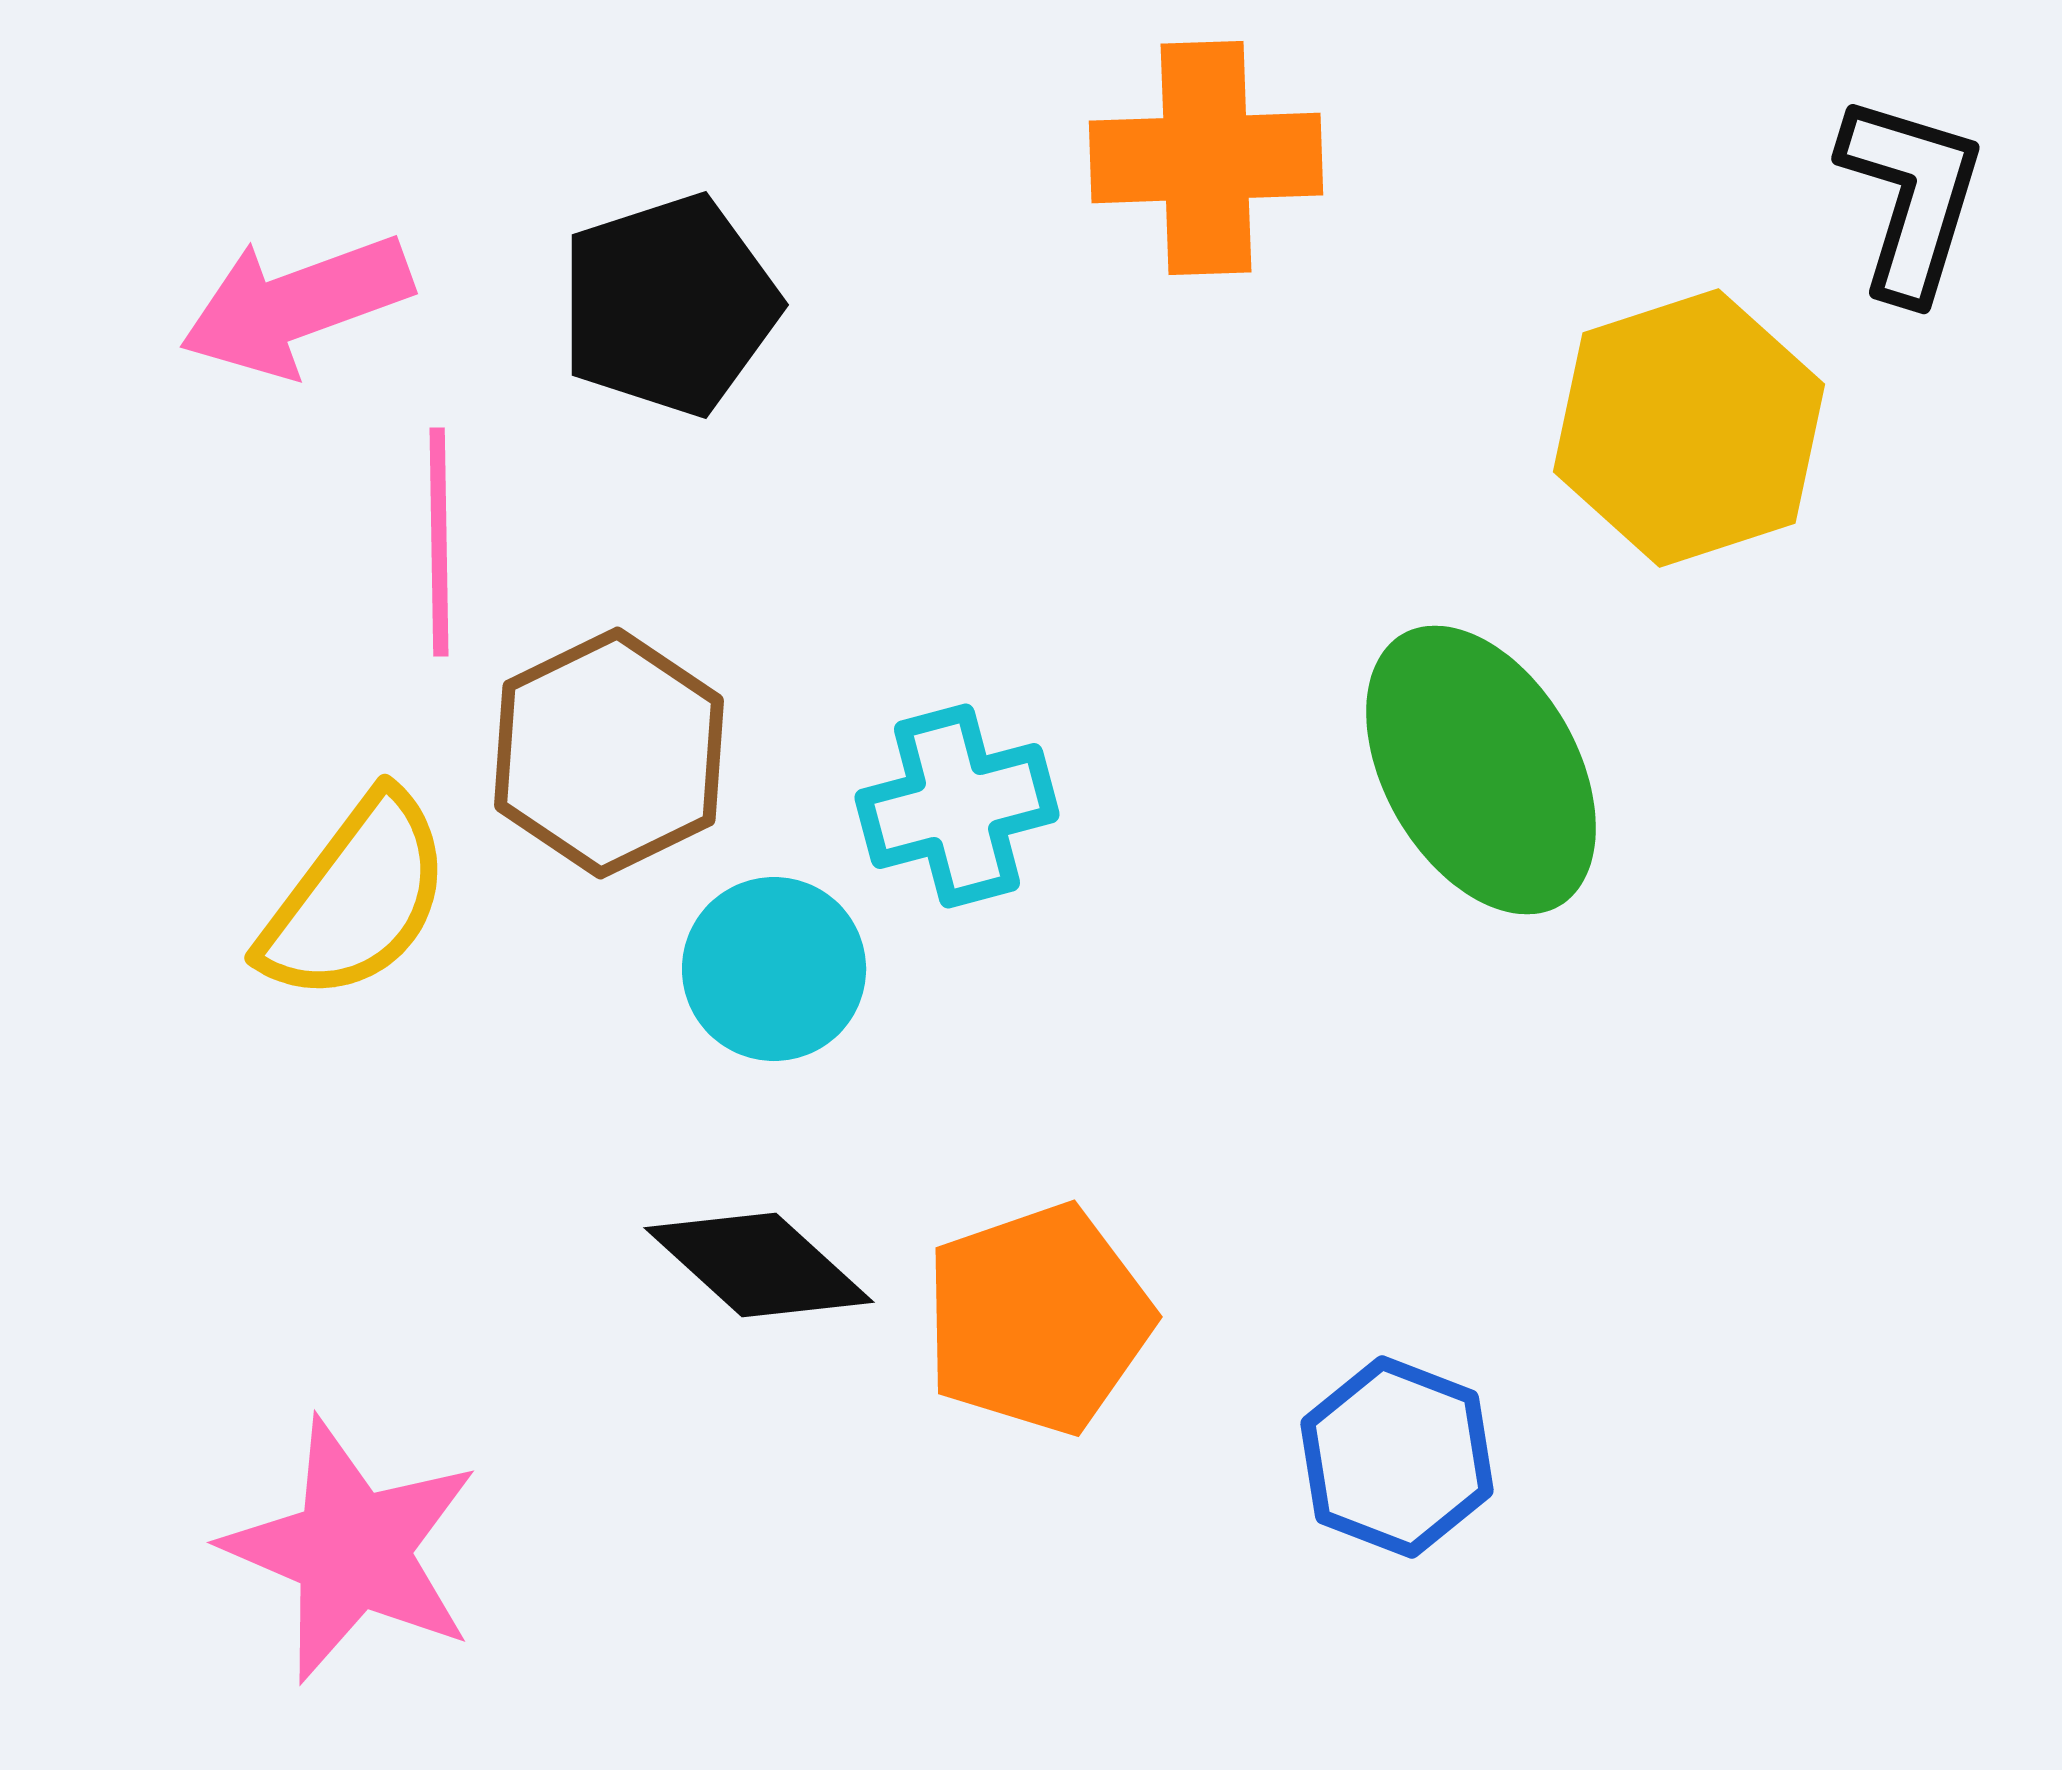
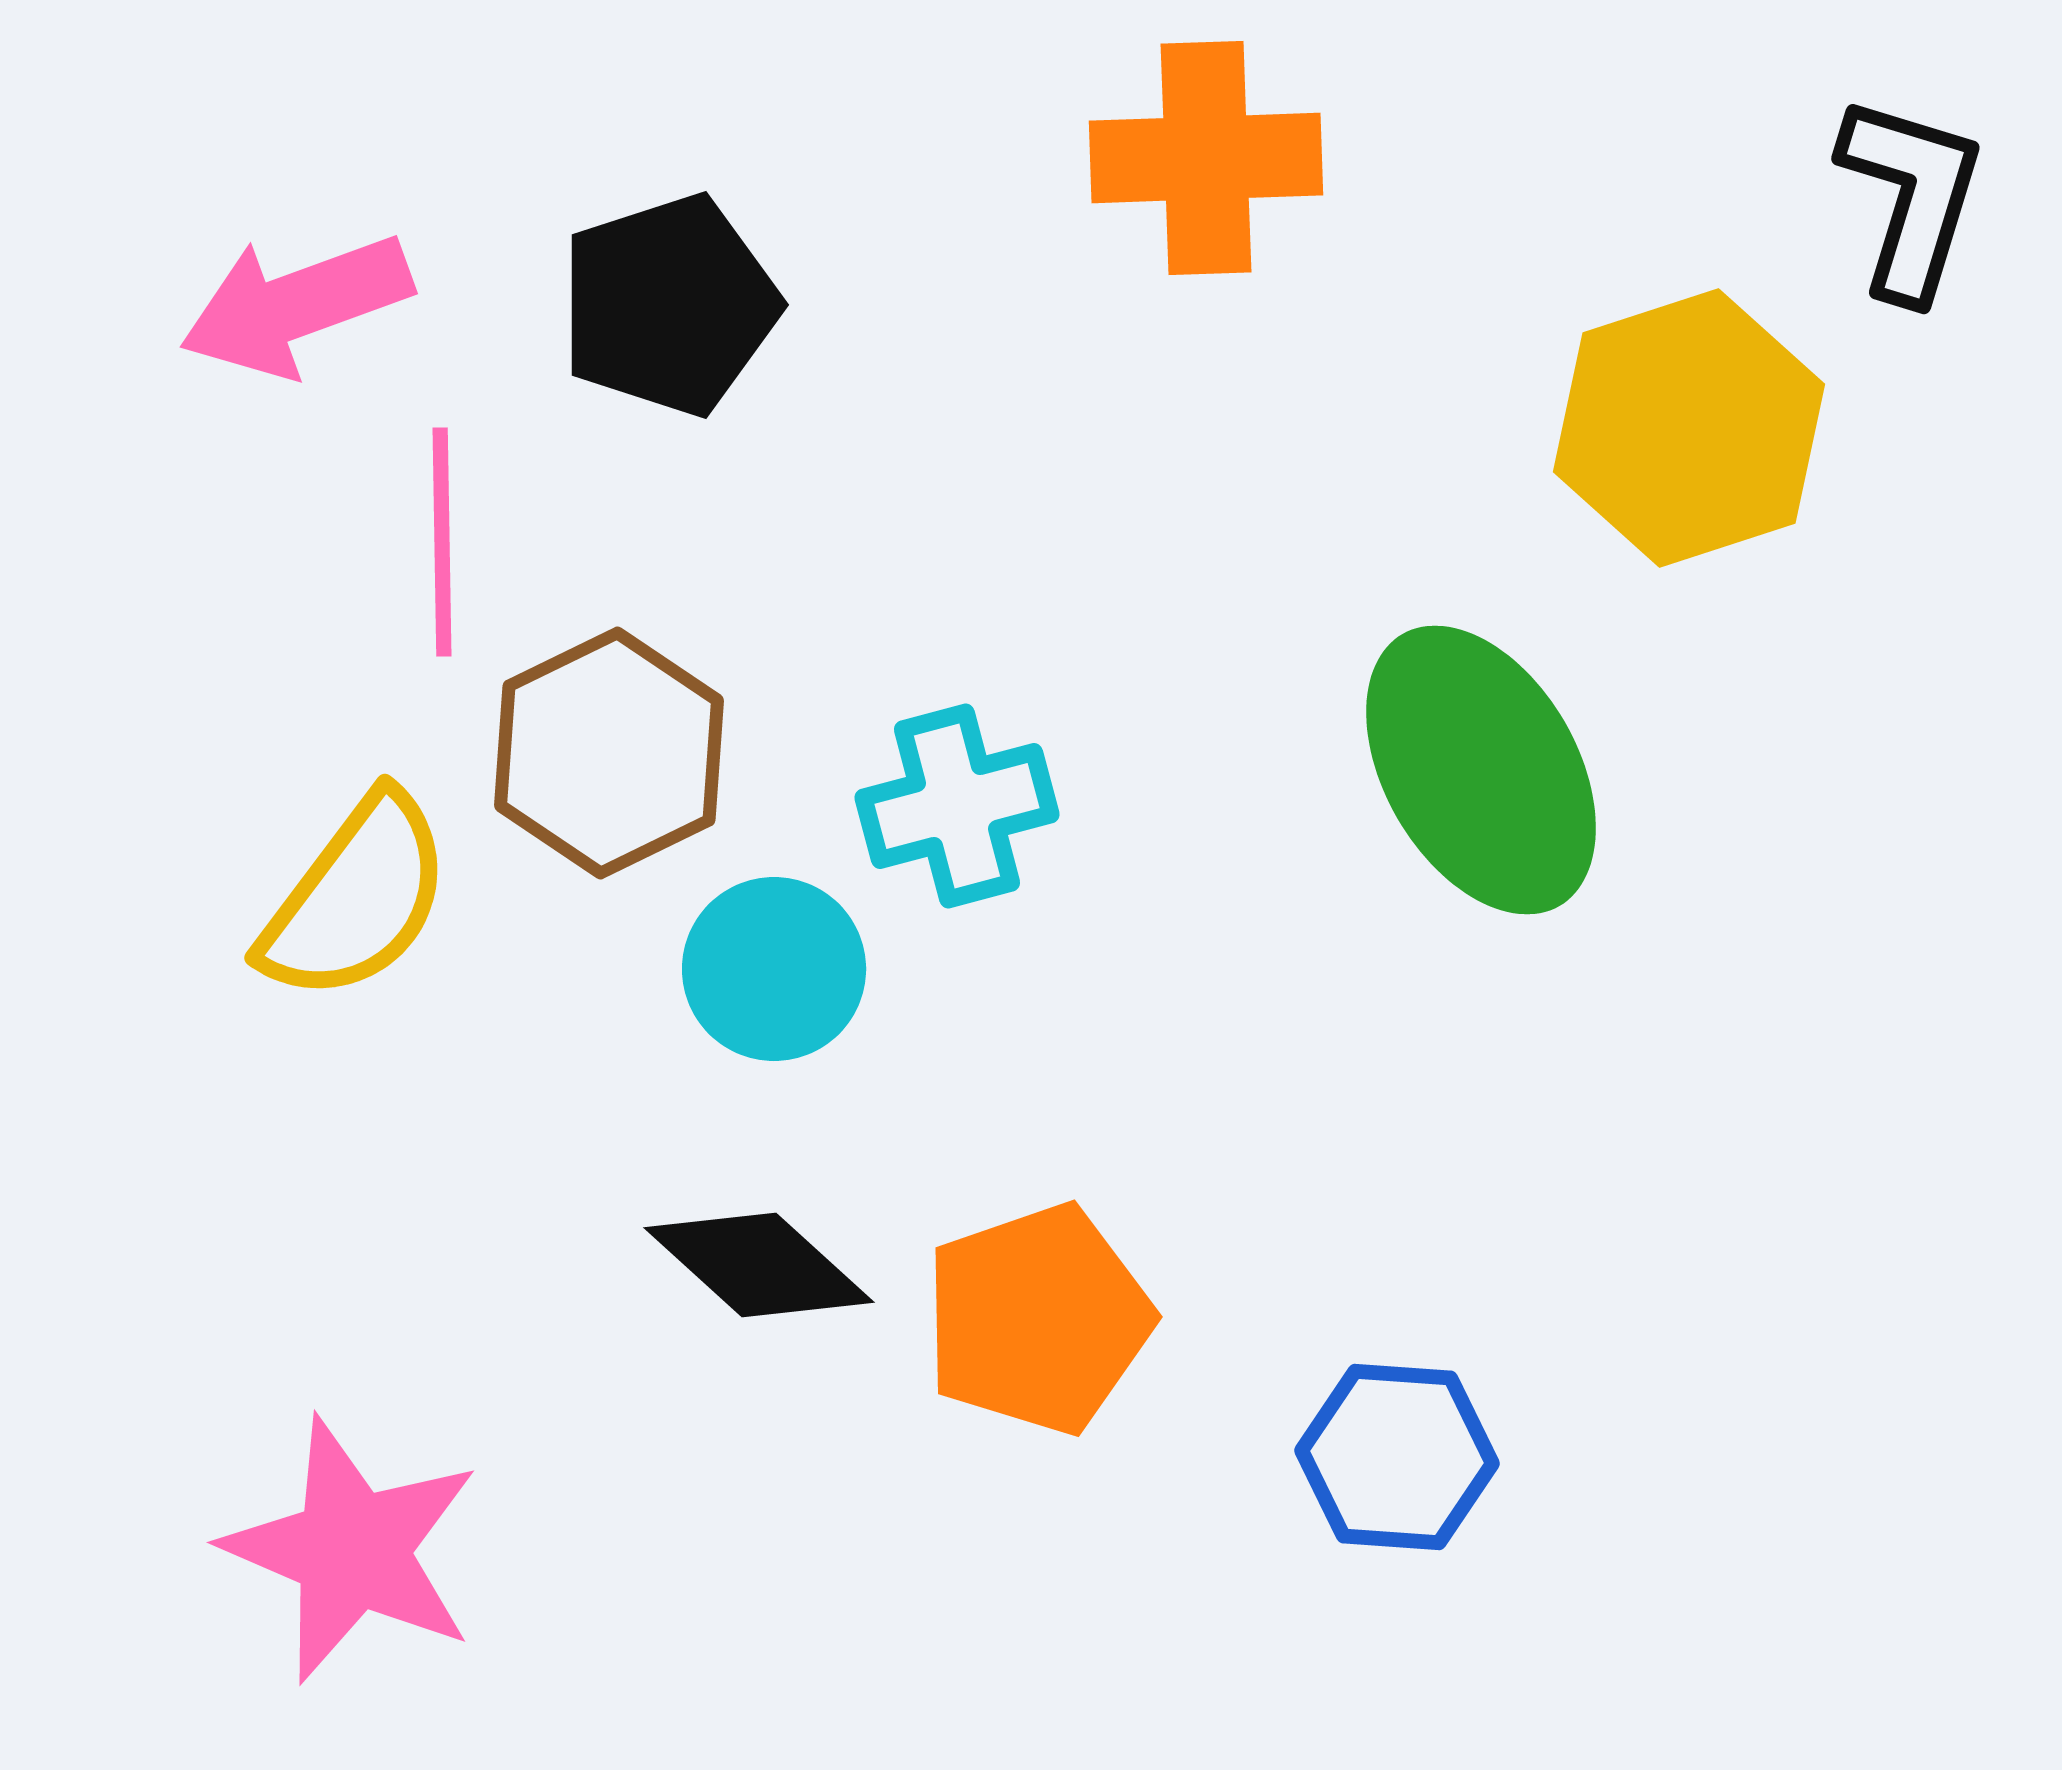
pink line: moved 3 px right
blue hexagon: rotated 17 degrees counterclockwise
